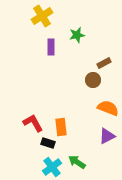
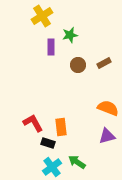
green star: moved 7 px left
brown circle: moved 15 px left, 15 px up
purple triangle: rotated 12 degrees clockwise
